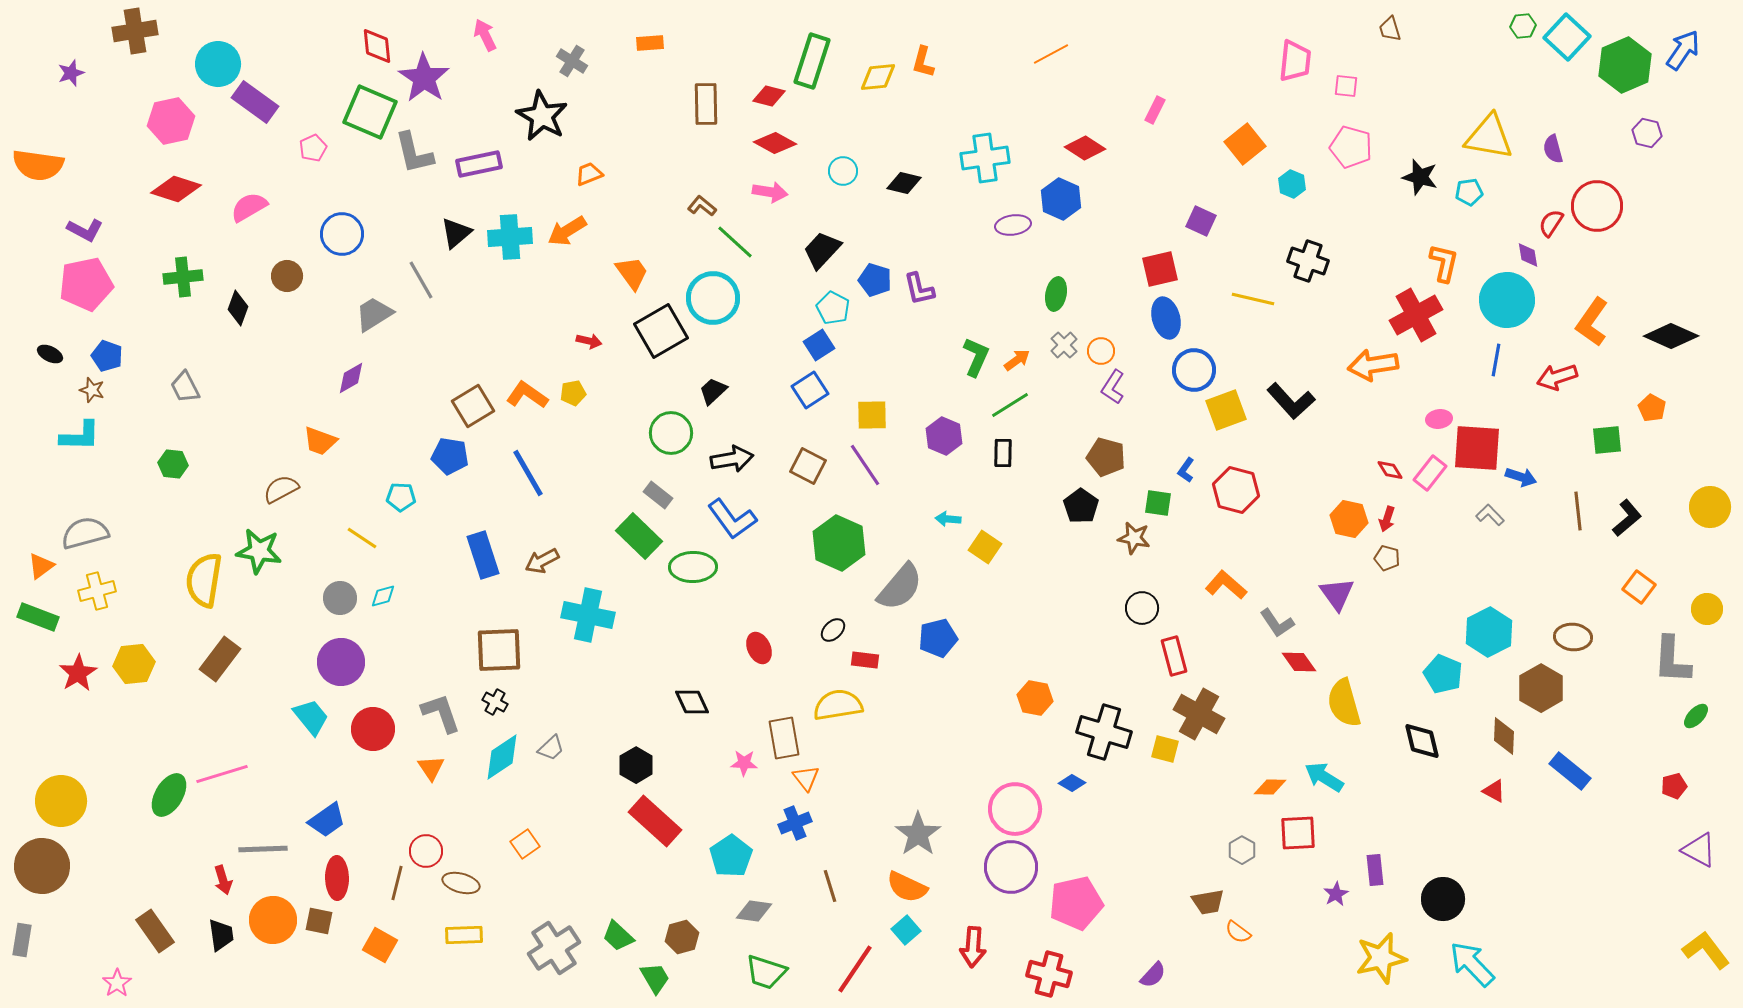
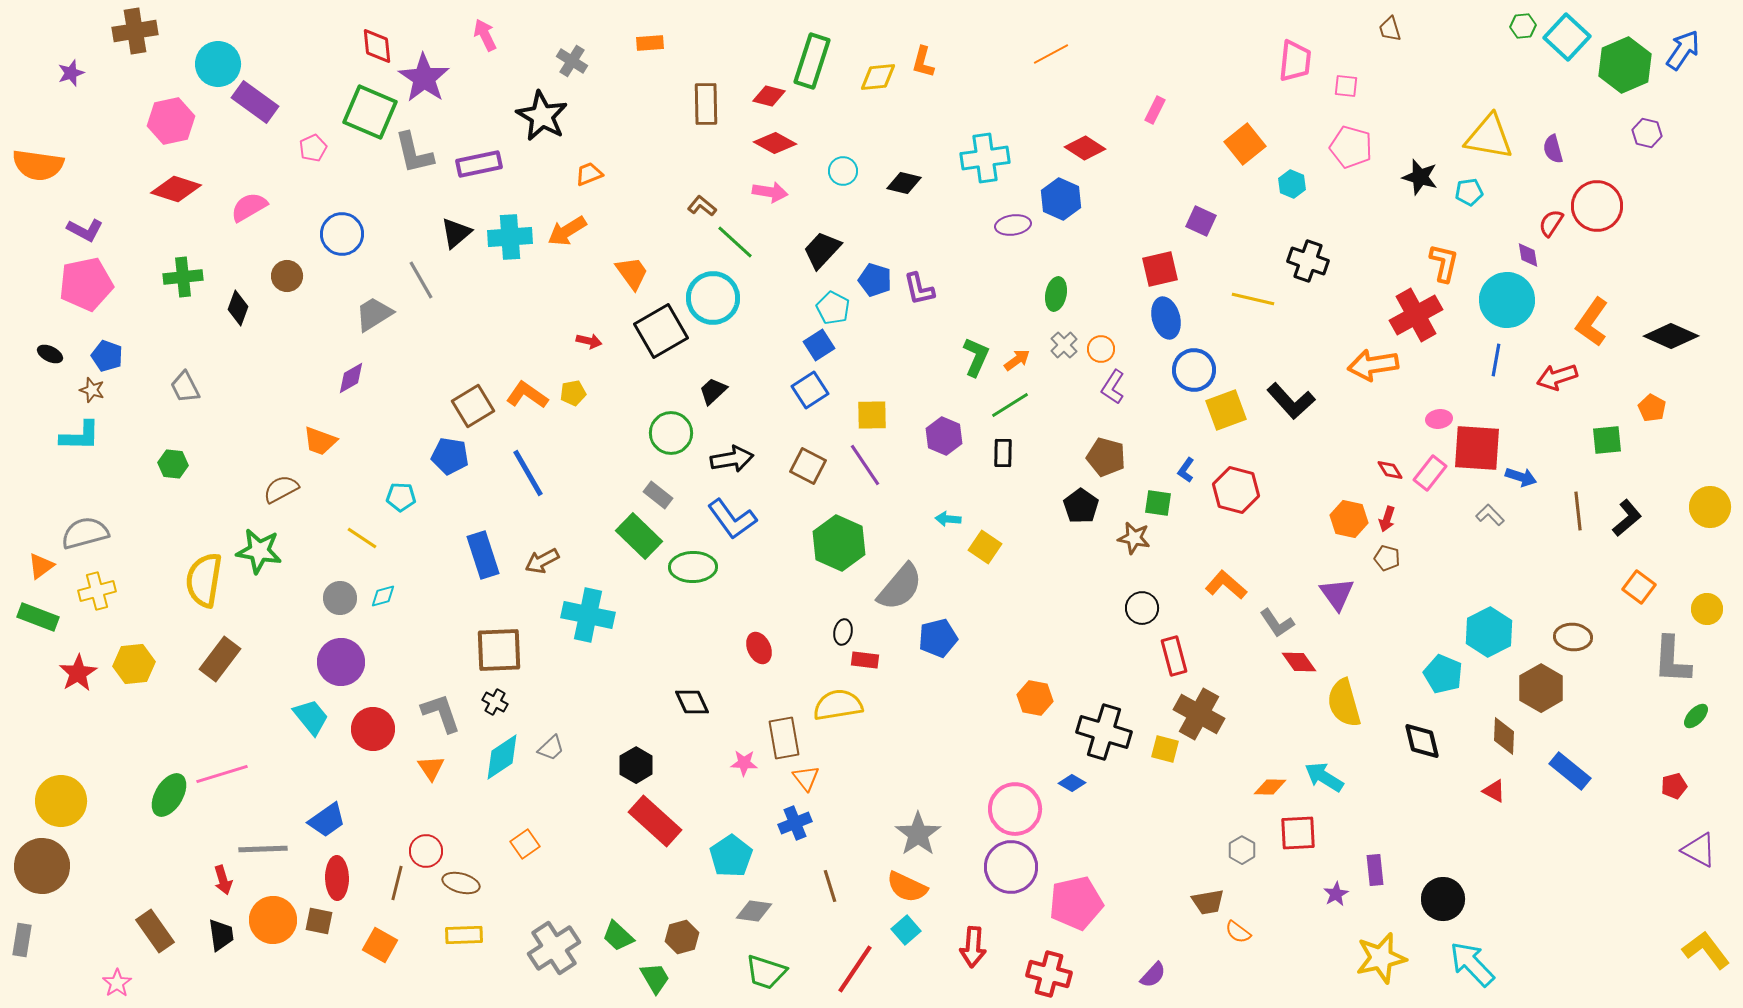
orange circle at (1101, 351): moved 2 px up
black ellipse at (833, 630): moved 10 px right, 2 px down; rotated 35 degrees counterclockwise
